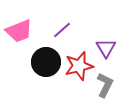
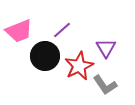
black circle: moved 1 px left, 6 px up
red star: rotated 12 degrees counterclockwise
gray L-shape: rotated 120 degrees clockwise
